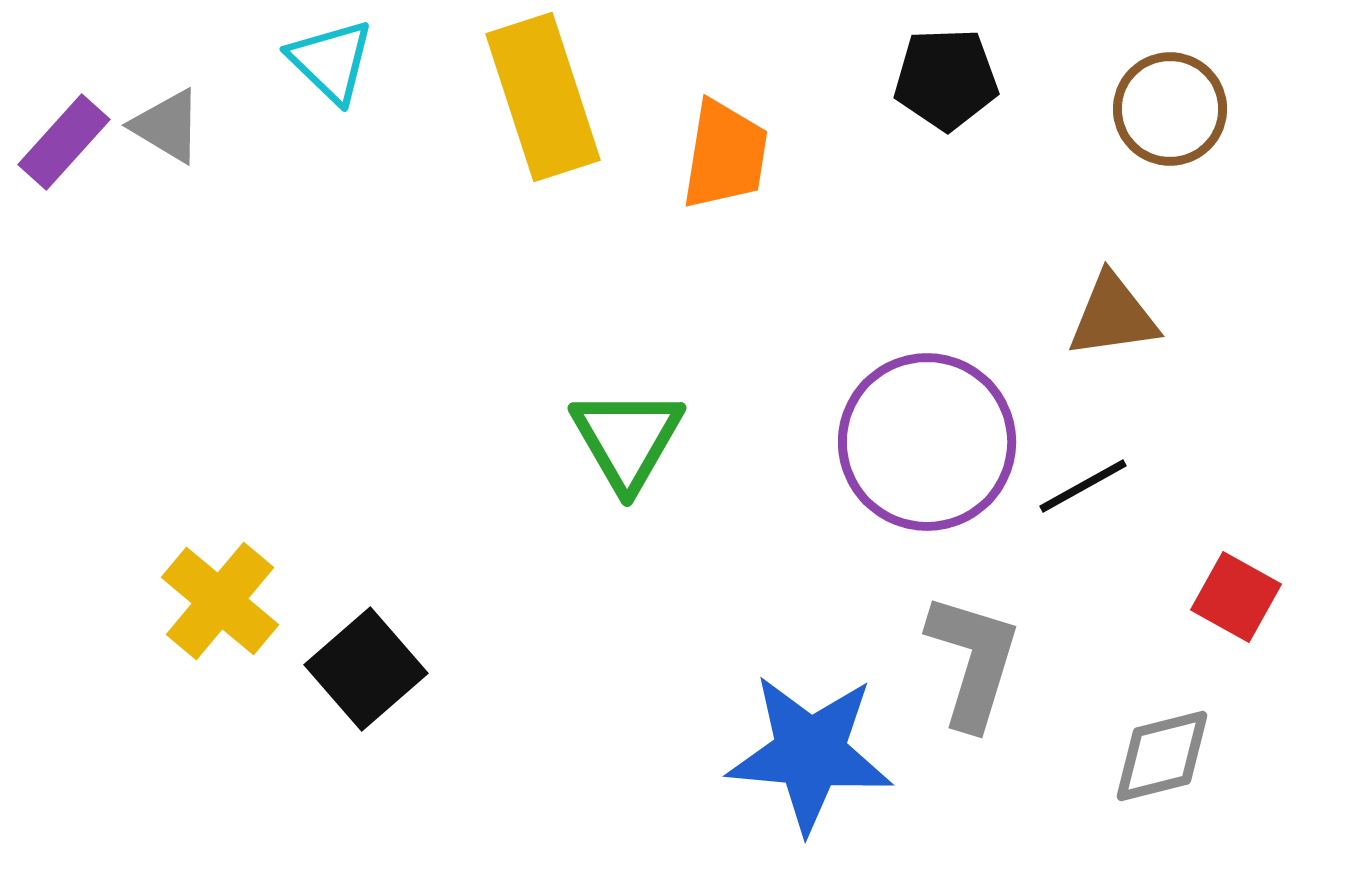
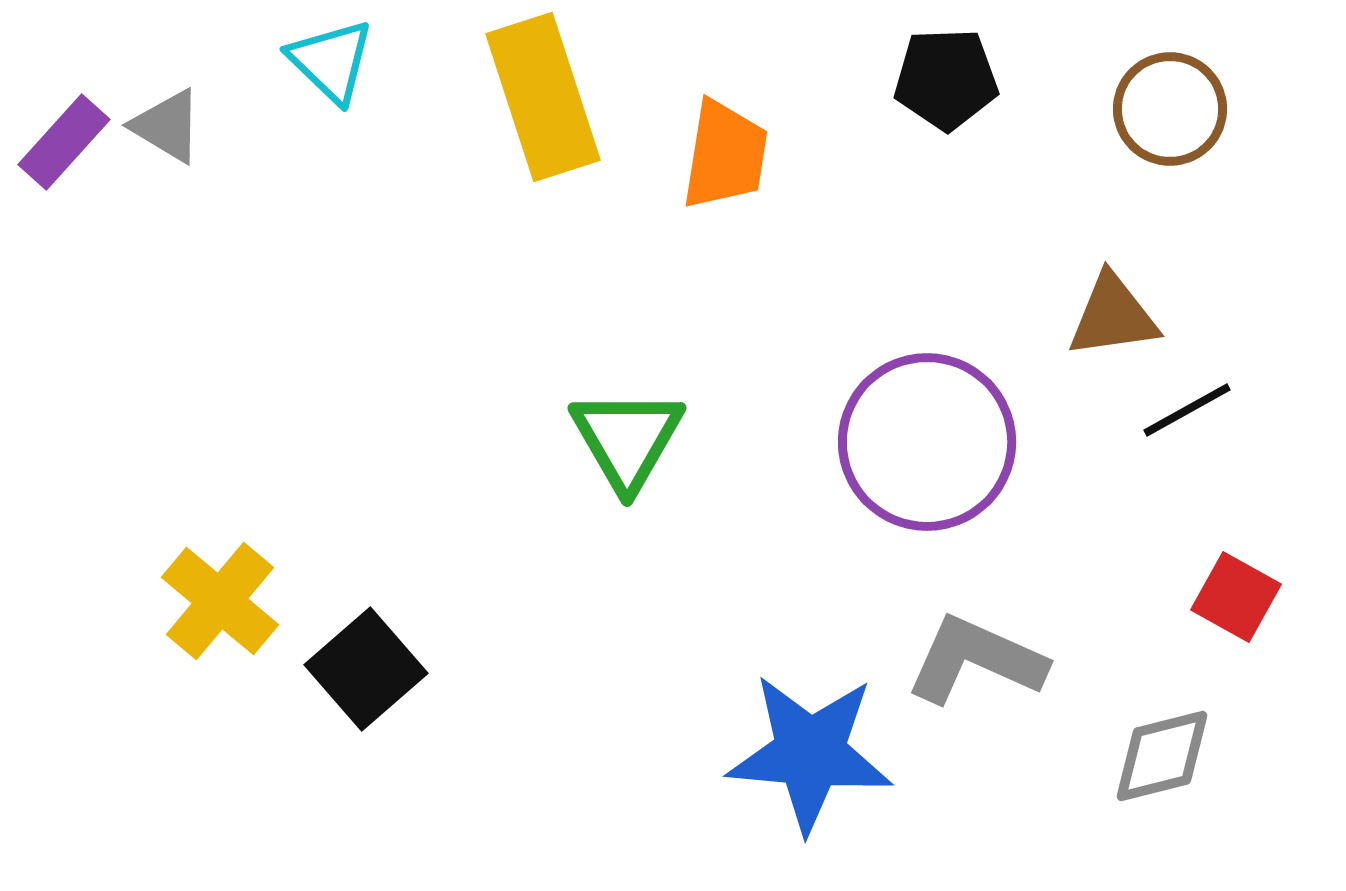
black line: moved 104 px right, 76 px up
gray L-shape: moved 3 px right, 1 px up; rotated 83 degrees counterclockwise
